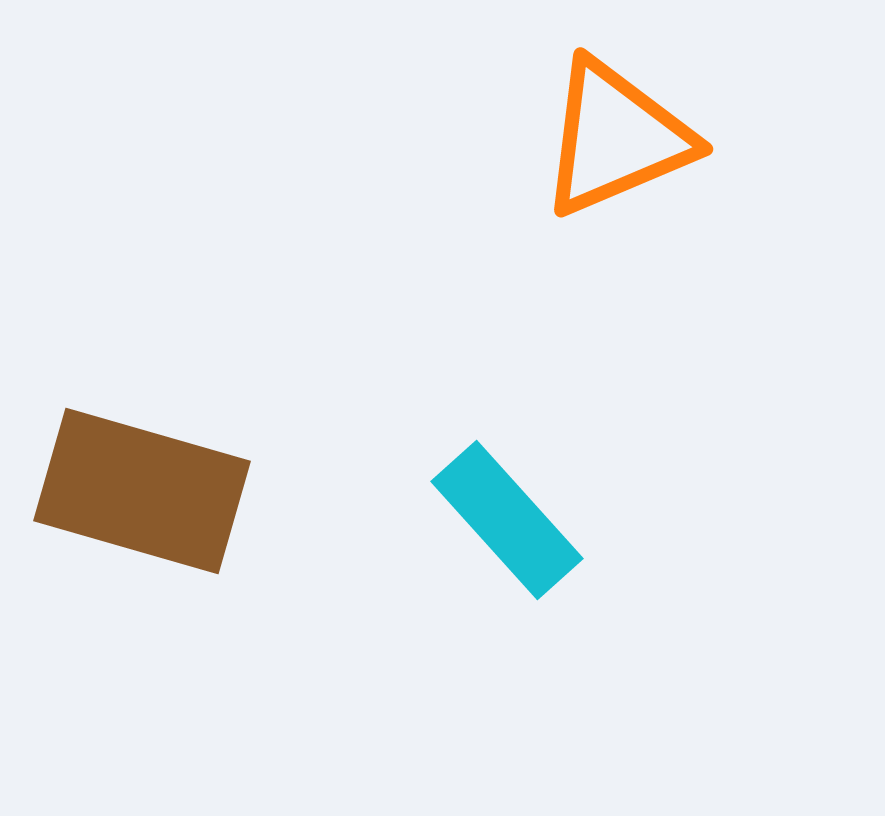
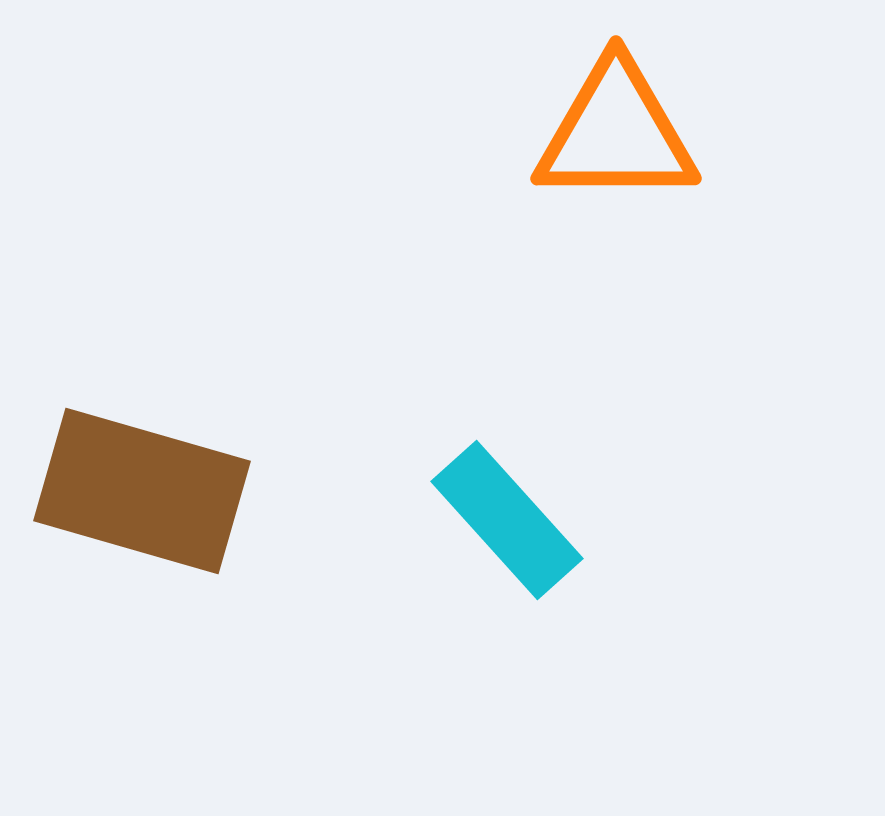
orange triangle: moved 5 px up; rotated 23 degrees clockwise
